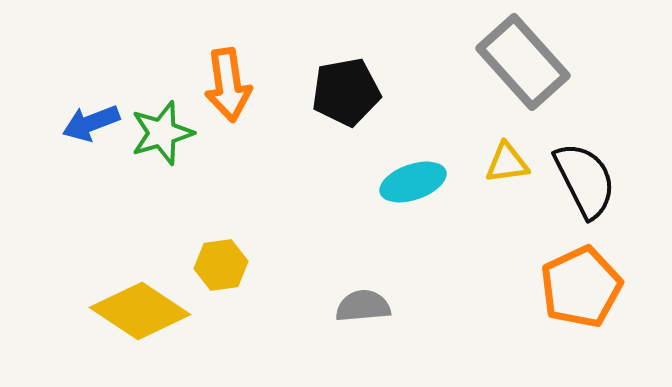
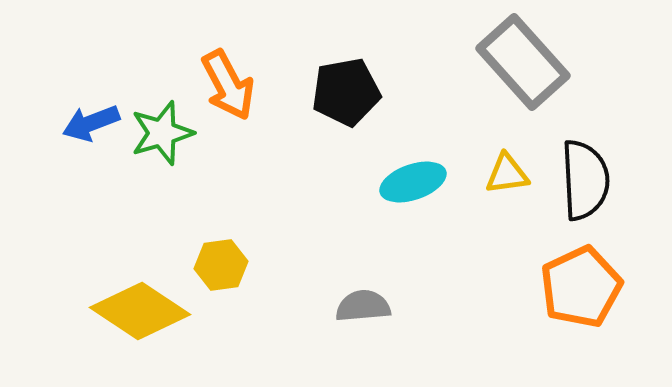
orange arrow: rotated 20 degrees counterclockwise
yellow triangle: moved 11 px down
black semicircle: rotated 24 degrees clockwise
